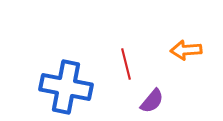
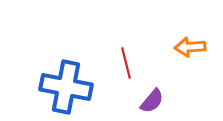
orange arrow: moved 4 px right, 3 px up
red line: moved 1 px up
